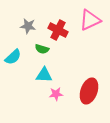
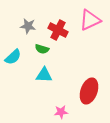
pink star: moved 5 px right, 18 px down
